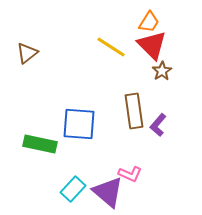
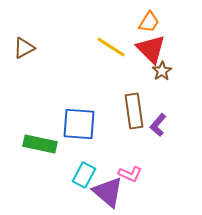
red triangle: moved 1 px left, 4 px down
brown triangle: moved 3 px left, 5 px up; rotated 10 degrees clockwise
cyan rectangle: moved 11 px right, 14 px up; rotated 15 degrees counterclockwise
